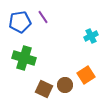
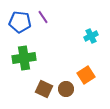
blue pentagon: rotated 15 degrees clockwise
green cross: rotated 25 degrees counterclockwise
brown circle: moved 1 px right, 4 px down
